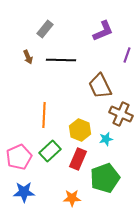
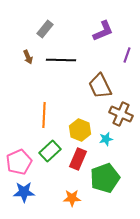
pink pentagon: moved 5 px down
